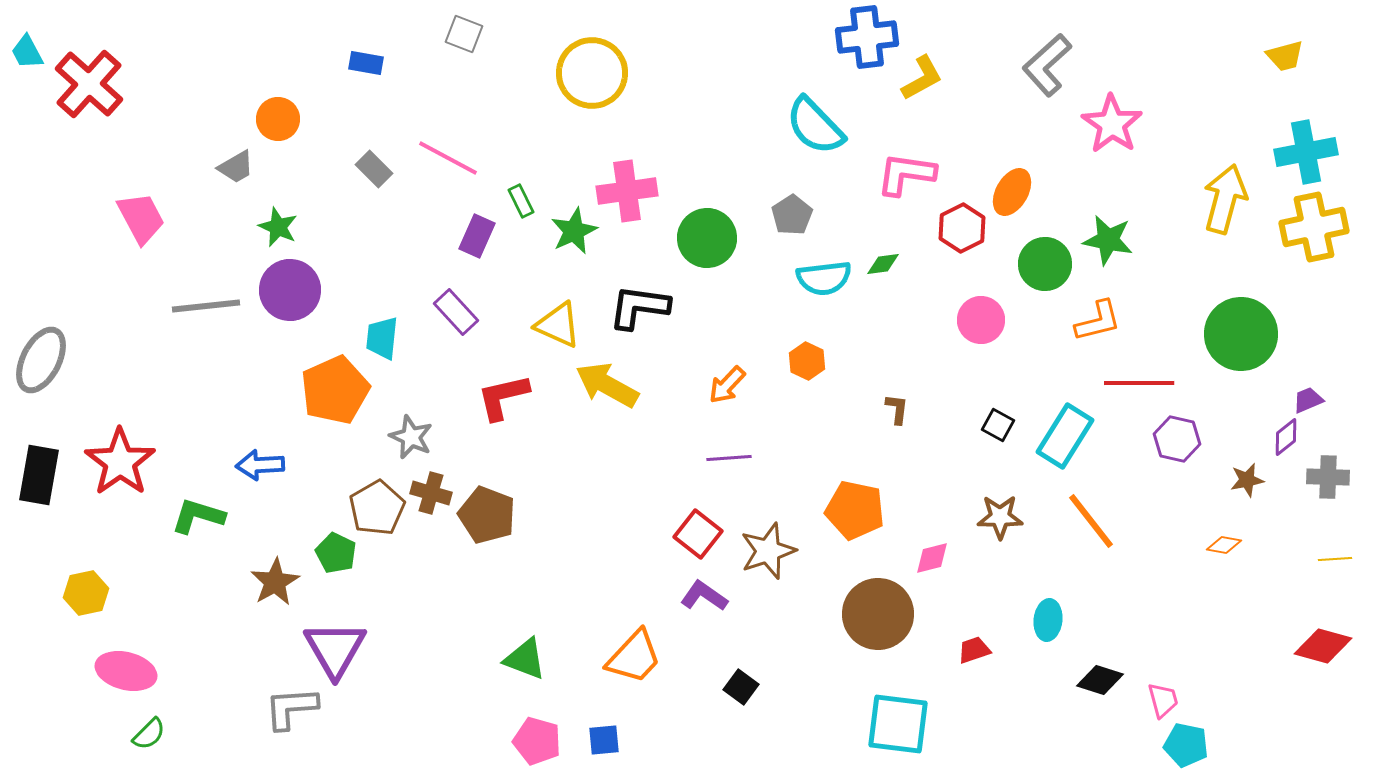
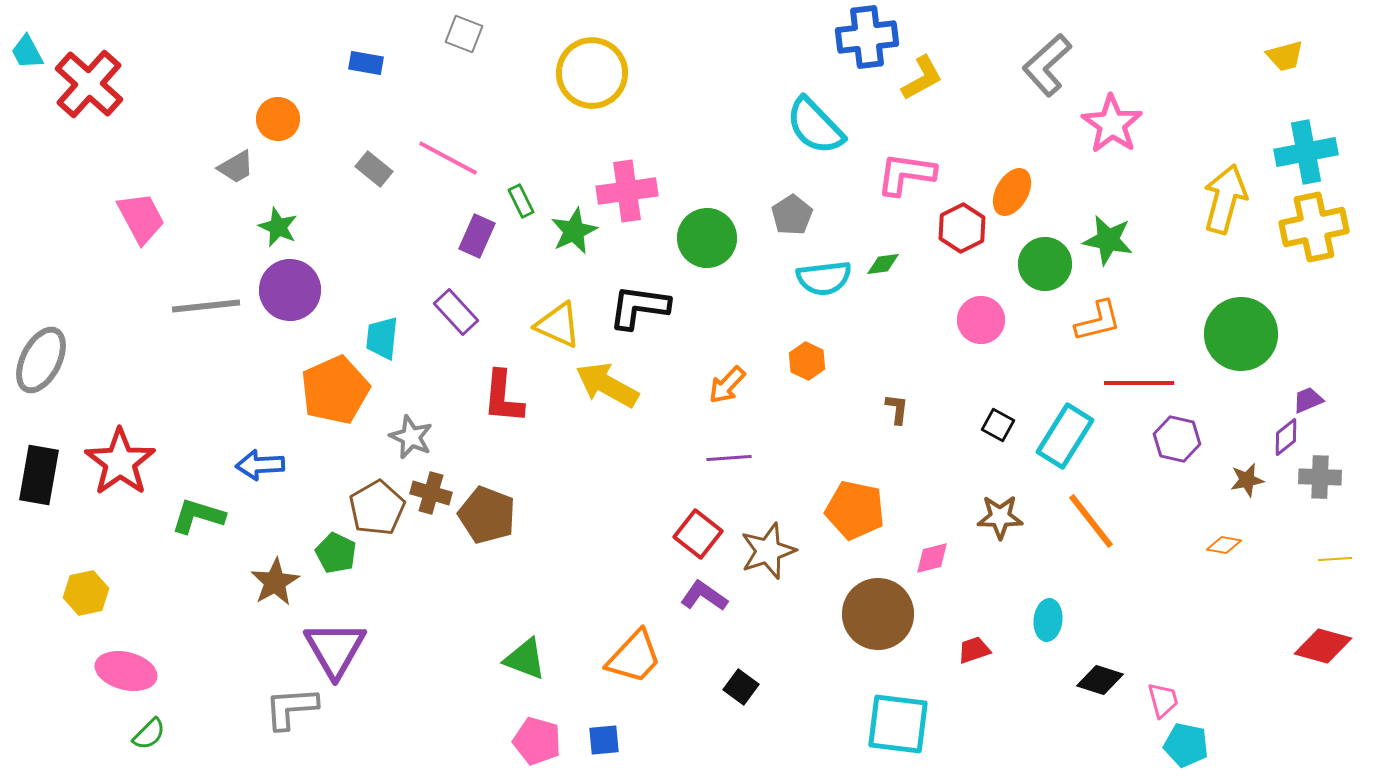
gray rectangle at (374, 169): rotated 6 degrees counterclockwise
red L-shape at (503, 397): rotated 72 degrees counterclockwise
gray cross at (1328, 477): moved 8 px left
